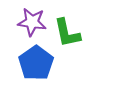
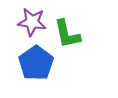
green L-shape: moved 1 px down
